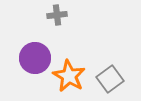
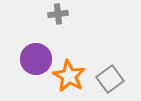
gray cross: moved 1 px right, 1 px up
purple circle: moved 1 px right, 1 px down
